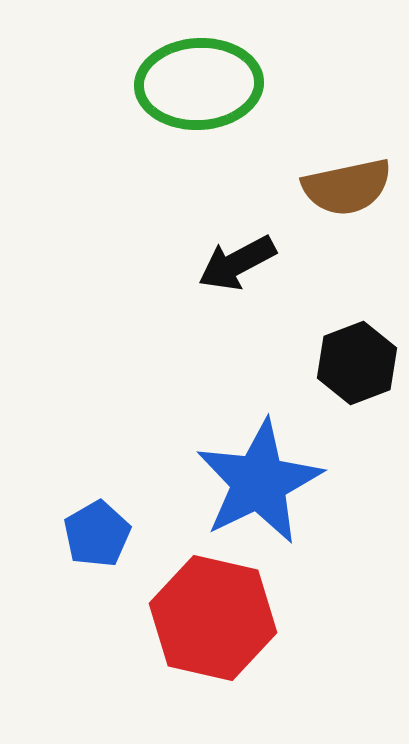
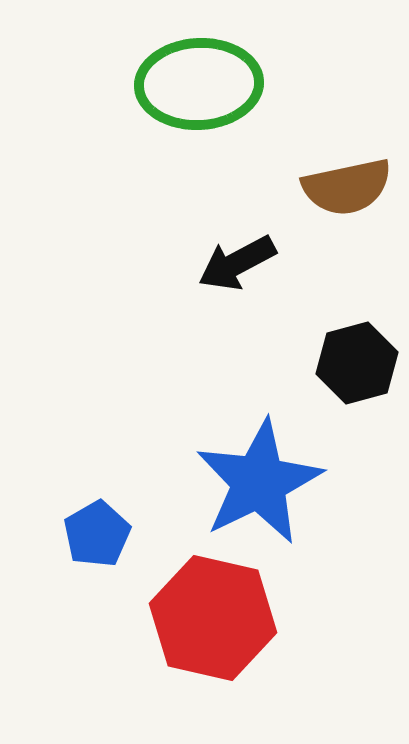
black hexagon: rotated 6 degrees clockwise
